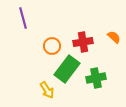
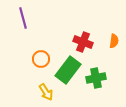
orange semicircle: moved 4 px down; rotated 56 degrees clockwise
red cross: rotated 30 degrees clockwise
orange circle: moved 11 px left, 13 px down
green rectangle: moved 1 px right, 1 px down
yellow arrow: moved 1 px left, 2 px down
